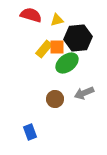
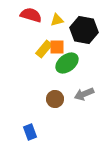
black hexagon: moved 6 px right, 8 px up; rotated 16 degrees clockwise
gray arrow: moved 1 px down
